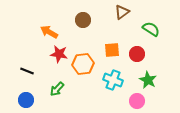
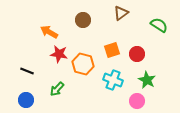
brown triangle: moved 1 px left, 1 px down
green semicircle: moved 8 px right, 4 px up
orange square: rotated 14 degrees counterclockwise
orange hexagon: rotated 20 degrees clockwise
green star: moved 1 px left
